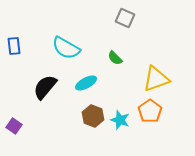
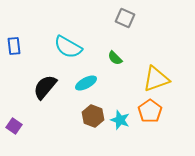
cyan semicircle: moved 2 px right, 1 px up
